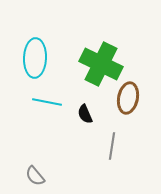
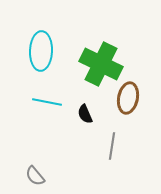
cyan ellipse: moved 6 px right, 7 px up
